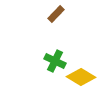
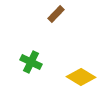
green cross: moved 24 px left, 1 px down
